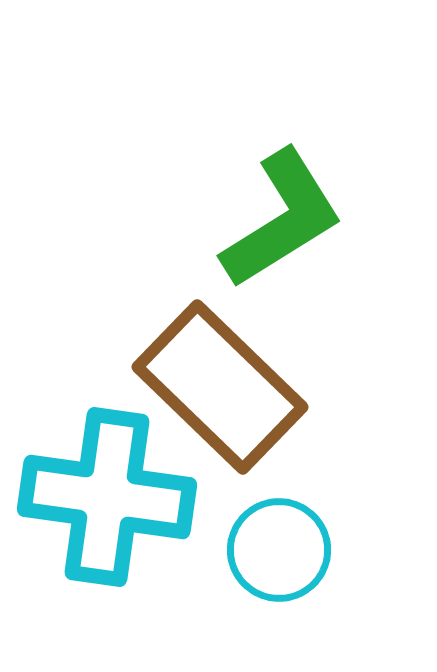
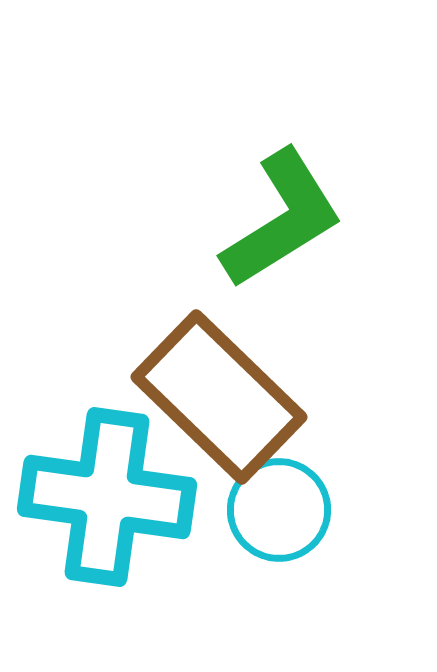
brown rectangle: moved 1 px left, 10 px down
cyan circle: moved 40 px up
